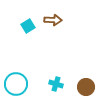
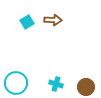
cyan square: moved 1 px left, 4 px up
cyan circle: moved 1 px up
